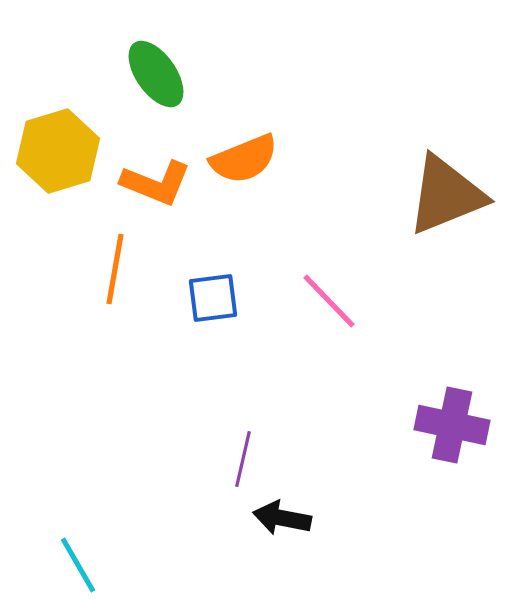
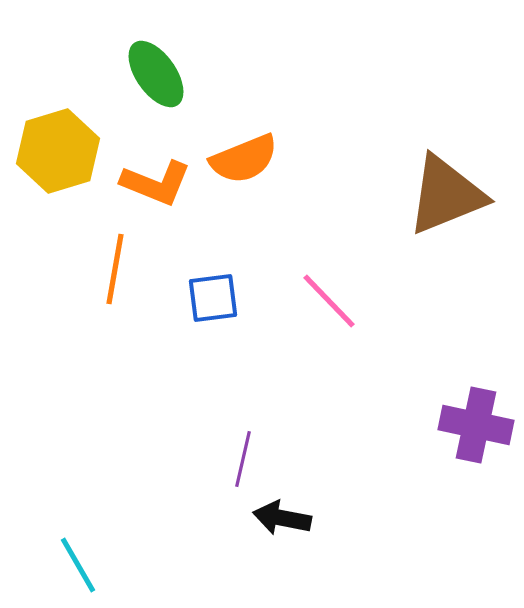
purple cross: moved 24 px right
